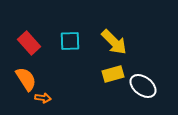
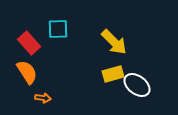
cyan square: moved 12 px left, 12 px up
orange semicircle: moved 1 px right, 7 px up
white ellipse: moved 6 px left, 1 px up
